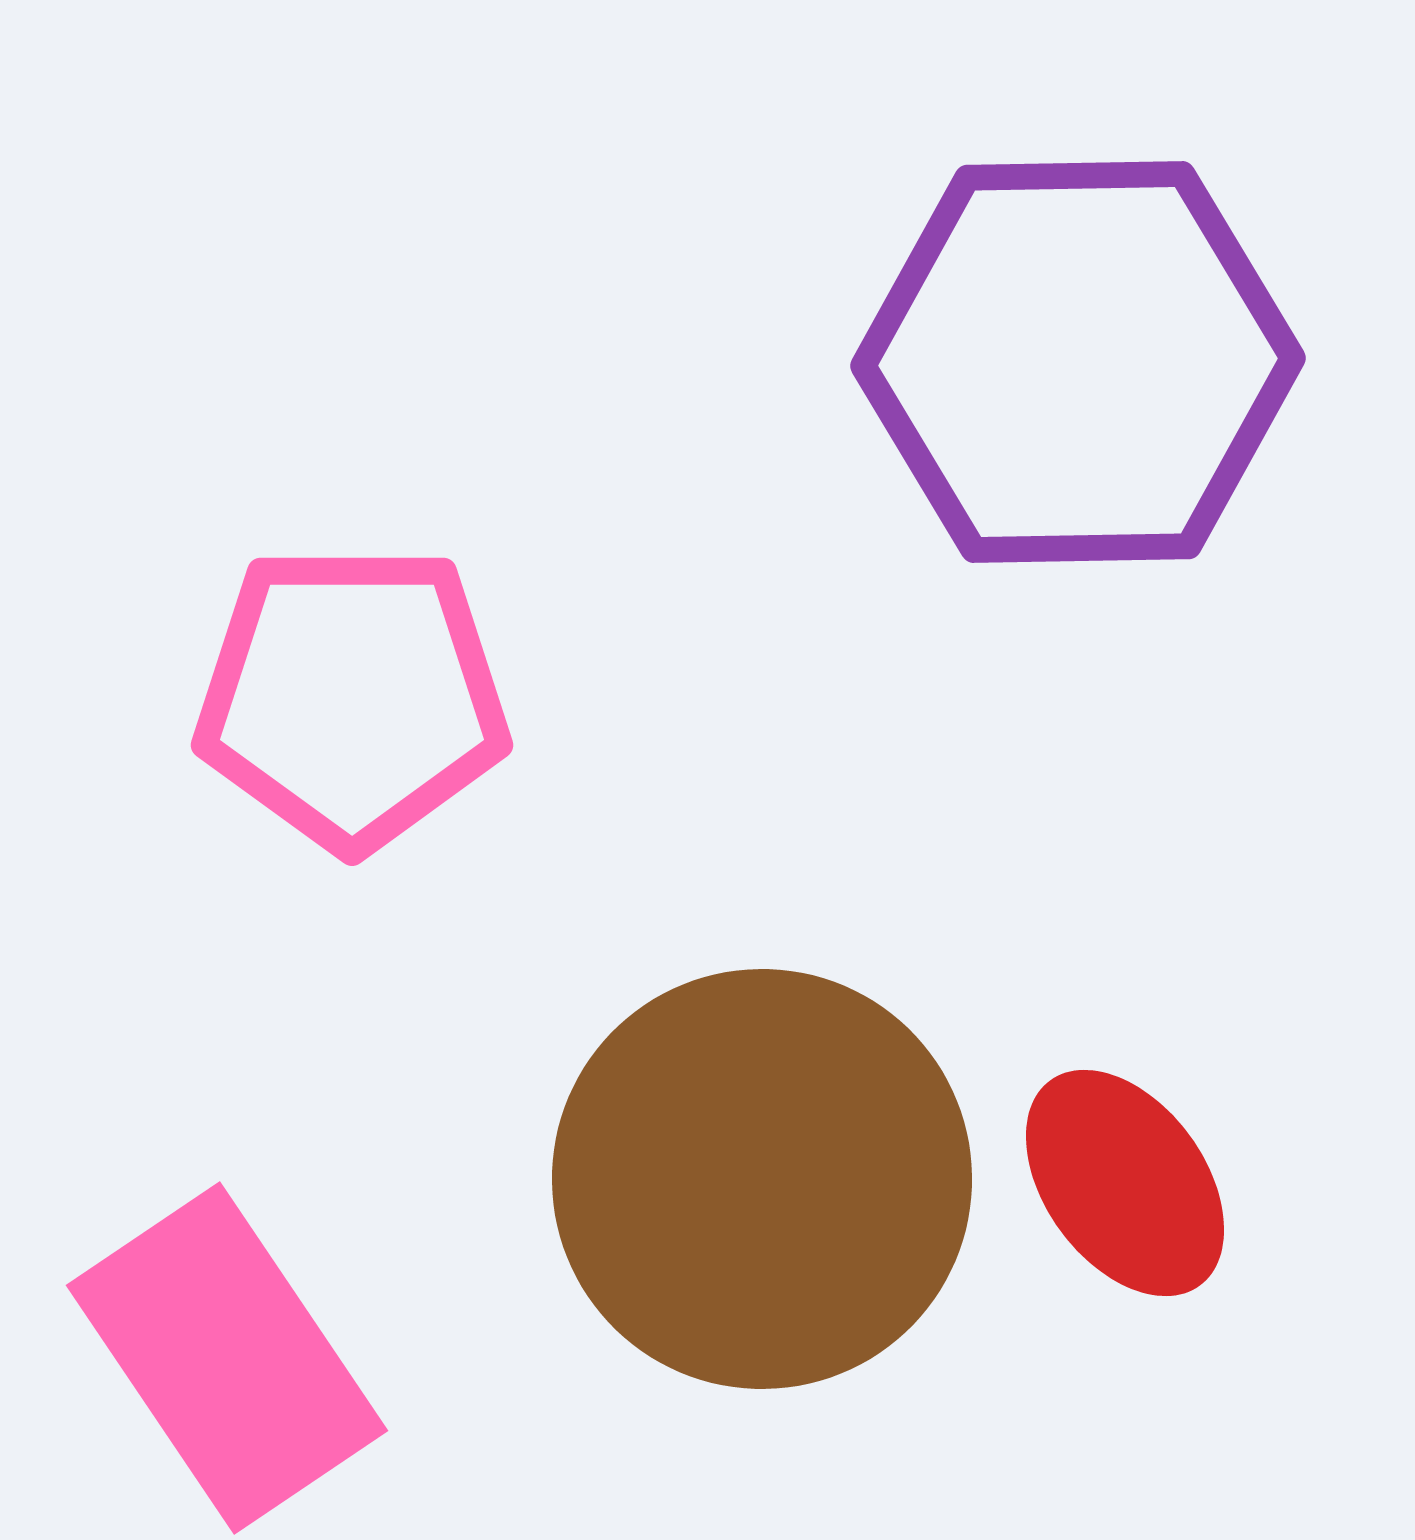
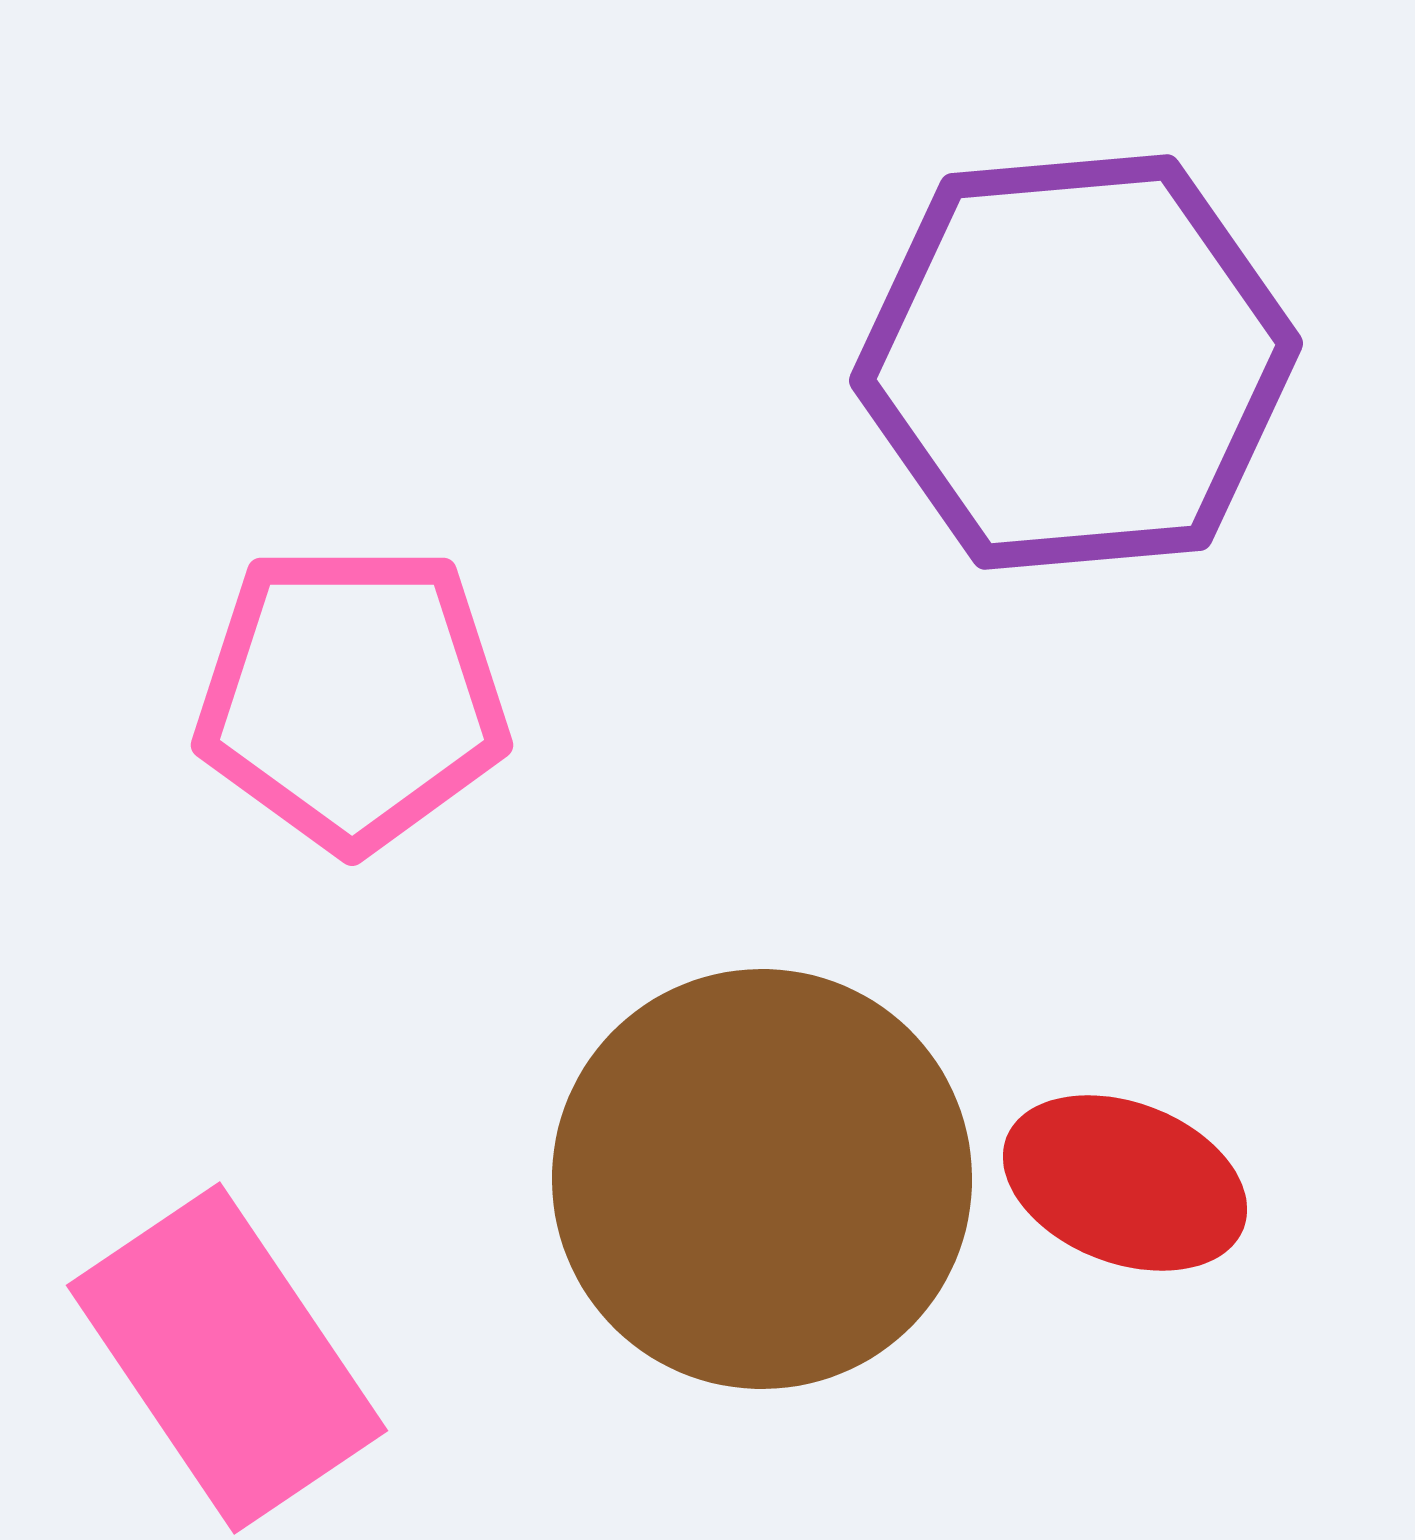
purple hexagon: moved 2 px left; rotated 4 degrees counterclockwise
red ellipse: rotated 33 degrees counterclockwise
